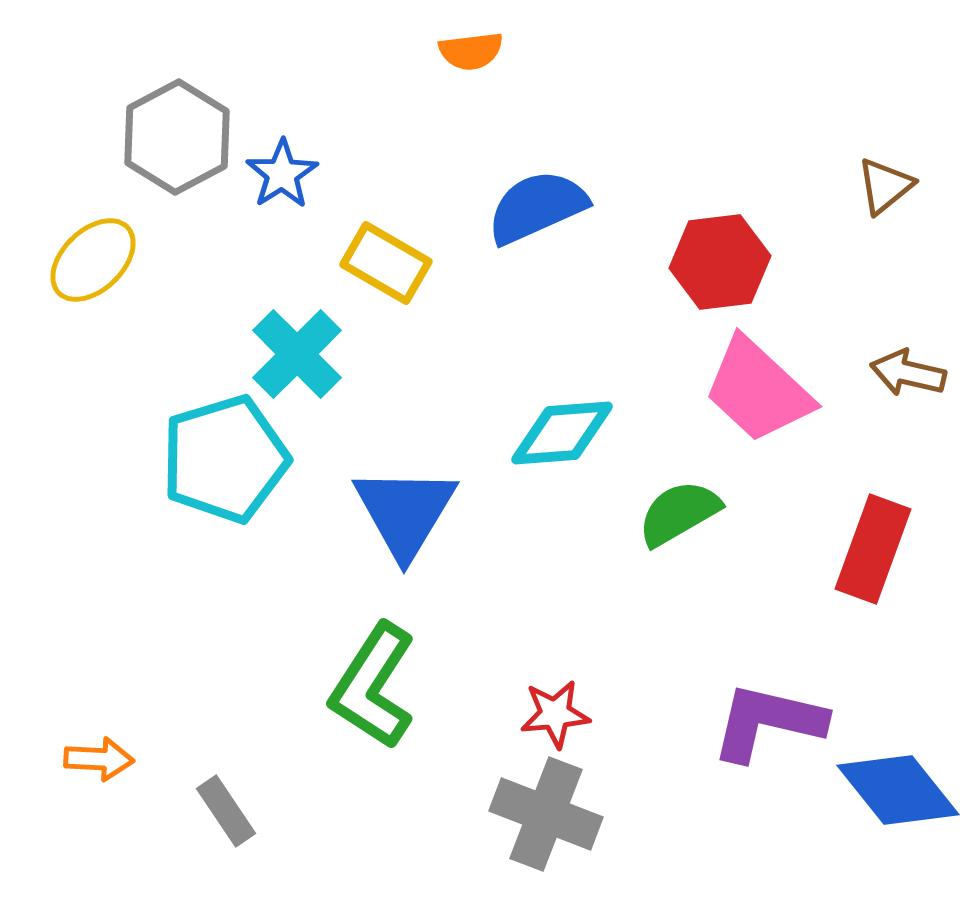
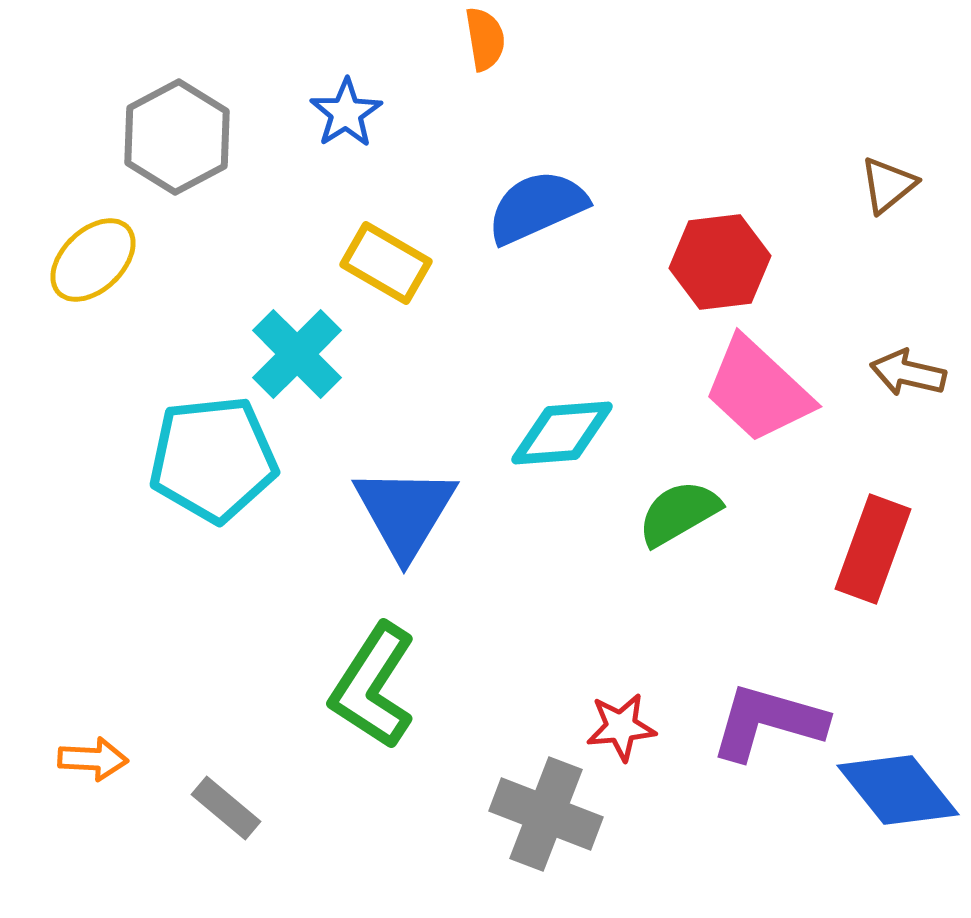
orange semicircle: moved 14 px right, 12 px up; rotated 92 degrees counterclockwise
blue star: moved 64 px right, 61 px up
brown triangle: moved 3 px right, 1 px up
cyan pentagon: moved 12 px left; rotated 11 degrees clockwise
red star: moved 66 px right, 13 px down
purple L-shape: rotated 3 degrees clockwise
orange arrow: moved 6 px left
gray rectangle: moved 3 px up; rotated 16 degrees counterclockwise
